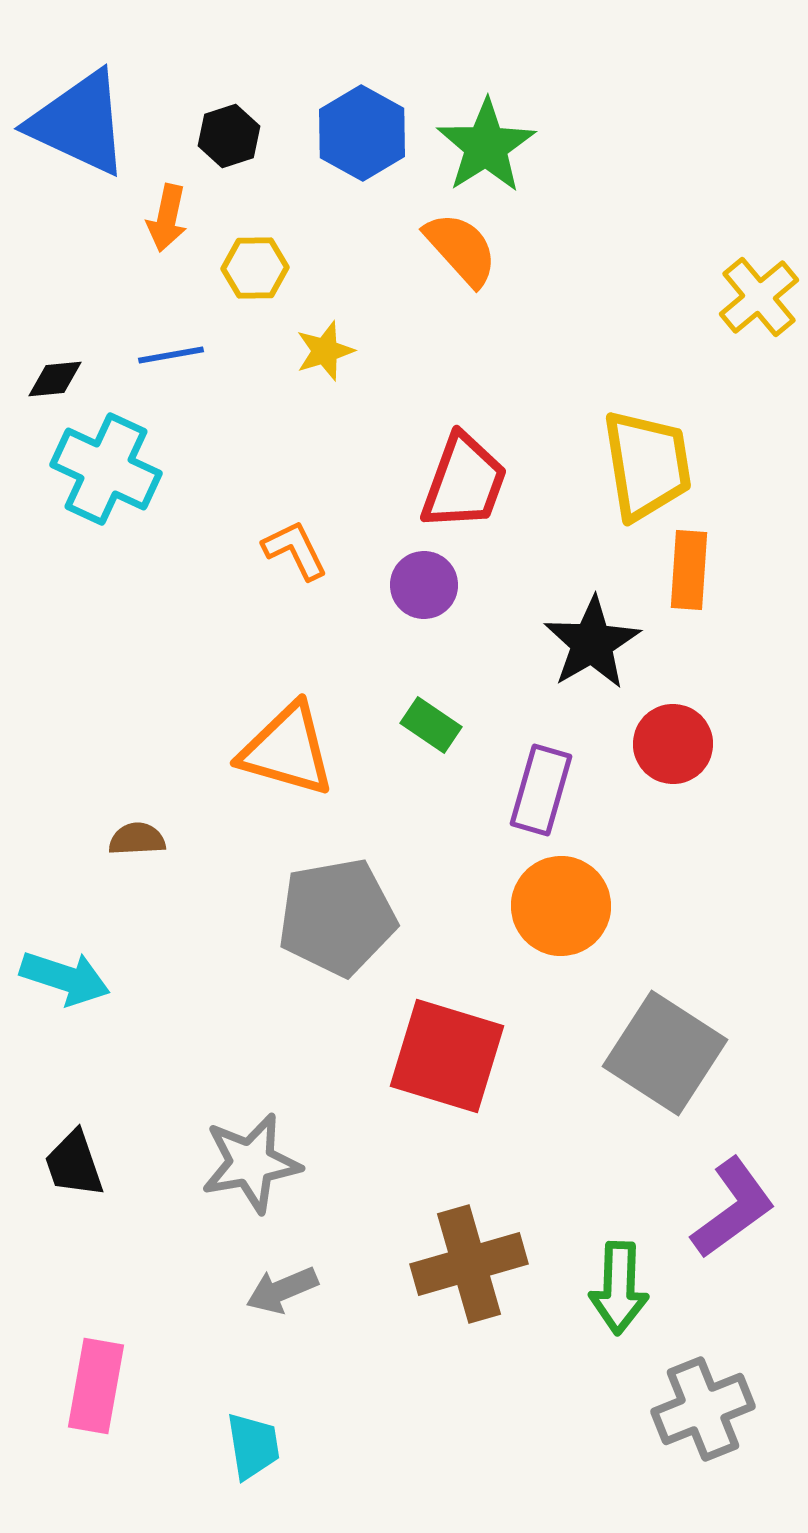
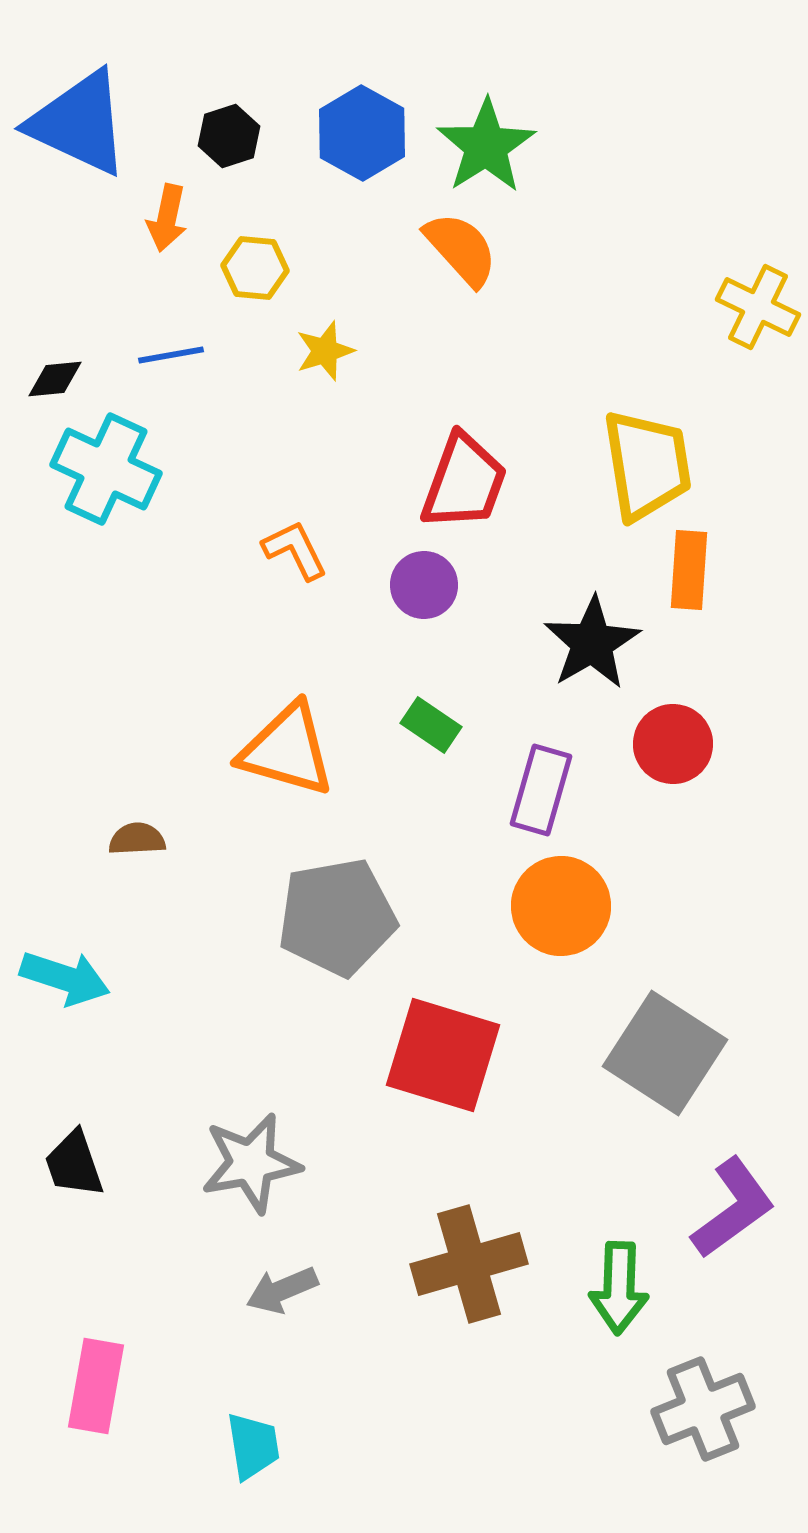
yellow hexagon: rotated 6 degrees clockwise
yellow cross: moved 1 px left, 10 px down; rotated 24 degrees counterclockwise
red square: moved 4 px left, 1 px up
